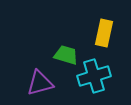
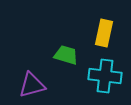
cyan cross: moved 11 px right; rotated 24 degrees clockwise
purple triangle: moved 8 px left, 2 px down
